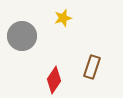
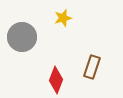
gray circle: moved 1 px down
red diamond: moved 2 px right; rotated 12 degrees counterclockwise
